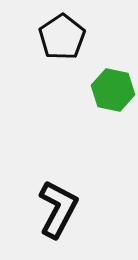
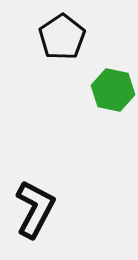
black L-shape: moved 23 px left
